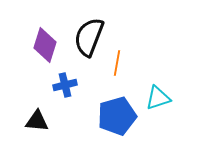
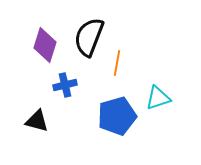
black triangle: rotated 10 degrees clockwise
